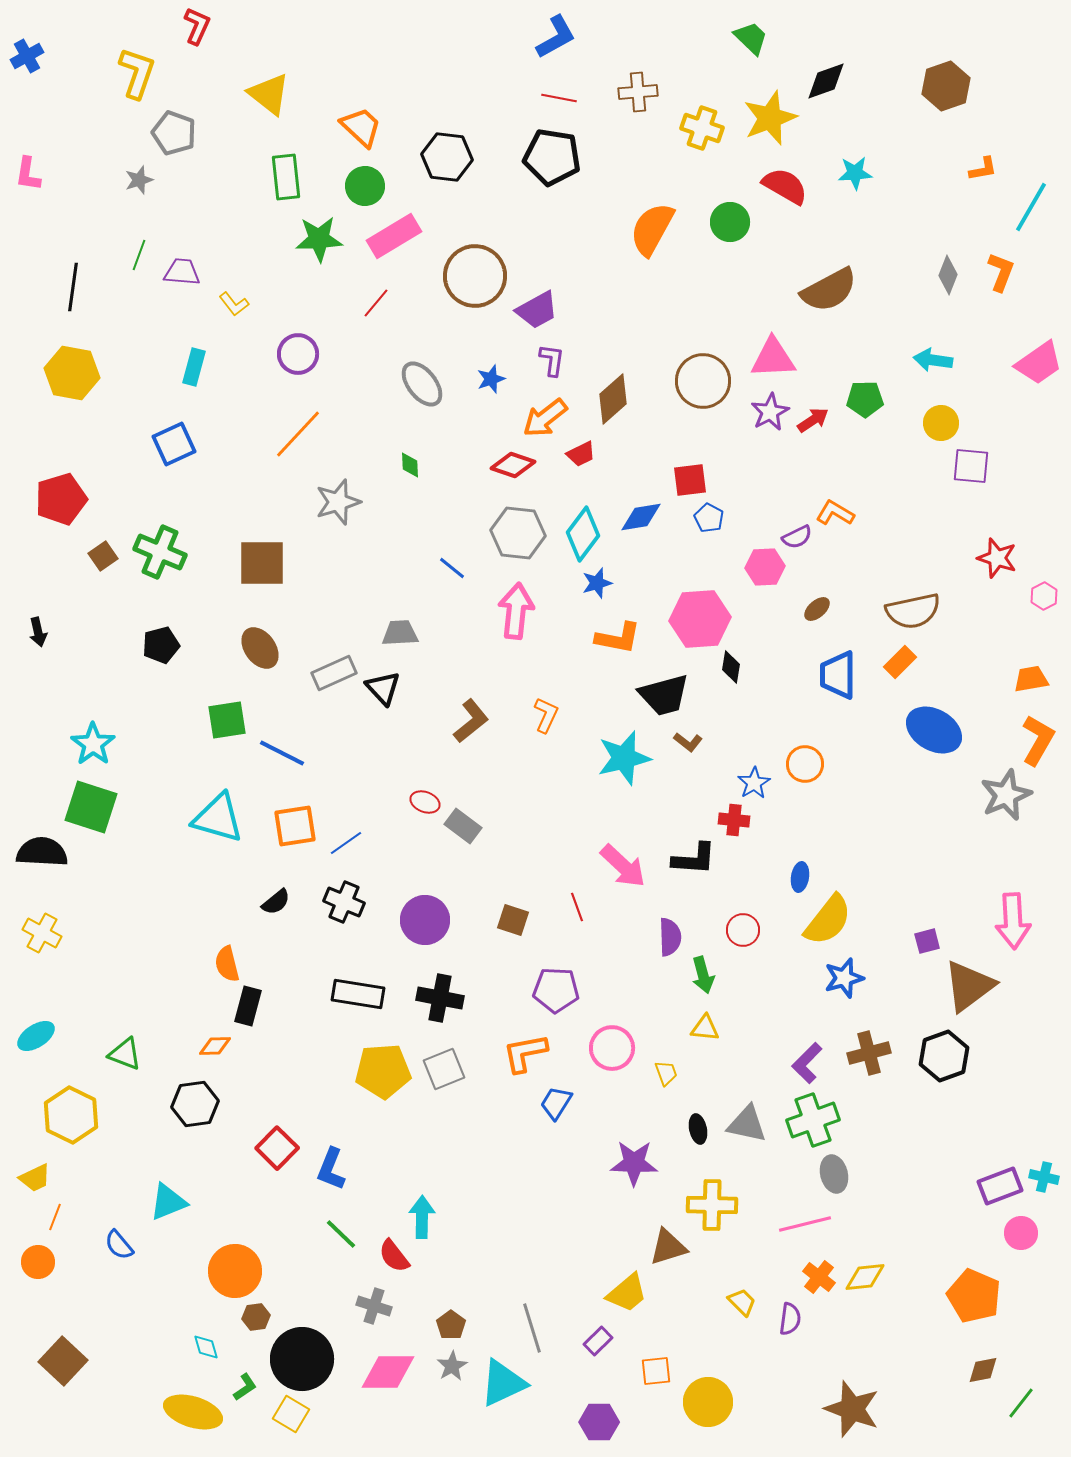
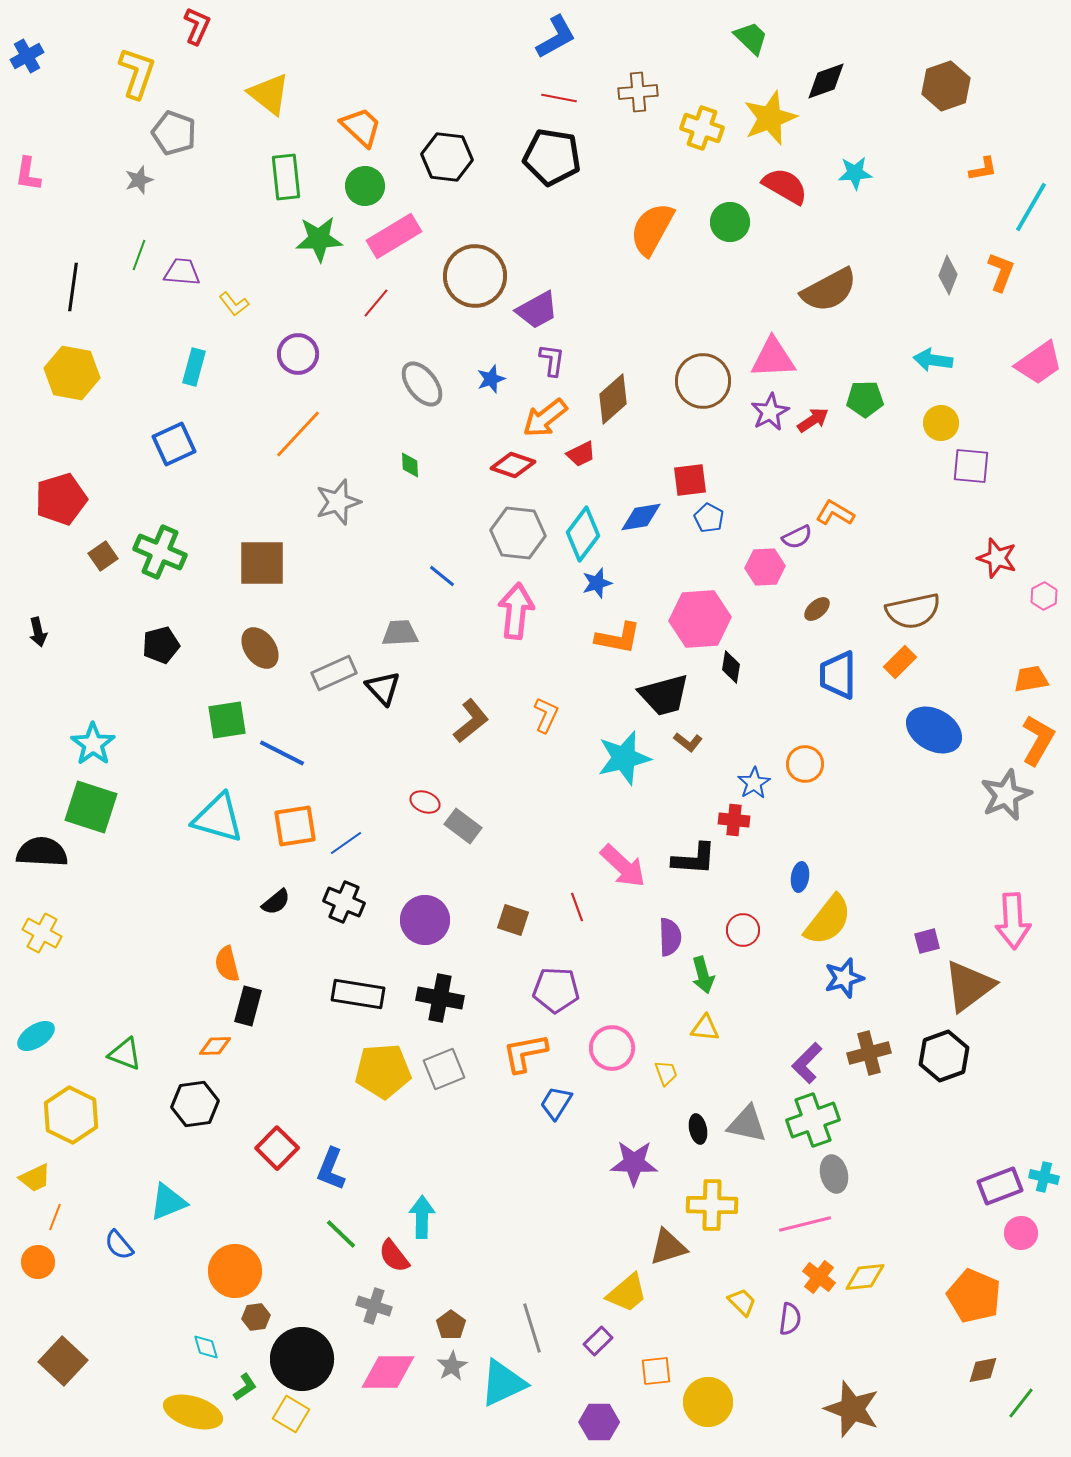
blue line at (452, 568): moved 10 px left, 8 px down
